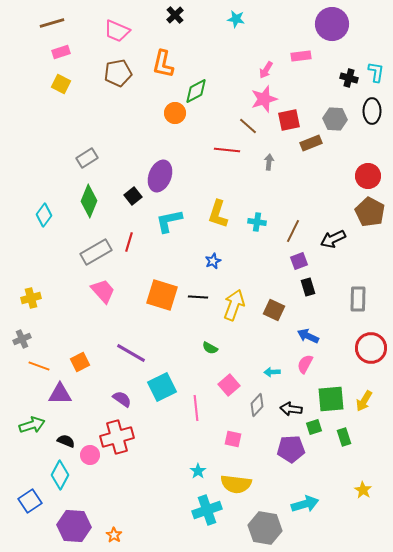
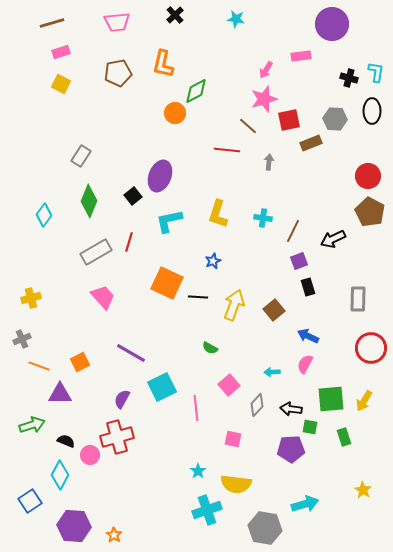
pink trapezoid at (117, 31): moved 9 px up; rotated 28 degrees counterclockwise
gray rectangle at (87, 158): moved 6 px left, 2 px up; rotated 25 degrees counterclockwise
cyan cross at (257, 222): moved 6 px right, 4 px up
pink trapezoid at (103, 291): moved 6 px down
orange square at (162, 295): moved 5 px right, 12 px up; rotated 8 degrees clockwise
brown square at (274, 310): rotated 25 degrees clockwise
purple semicircle at (122, 399): rotated 96 degrees counterclockwise
green square at (314, 427): moved 4 px left; rotated 28 degrees clockwise
